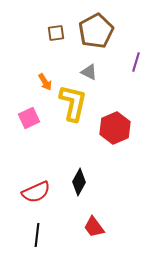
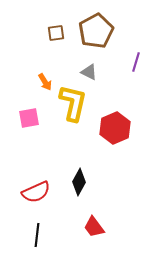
pink square: rotated 15 degrees clockwise
